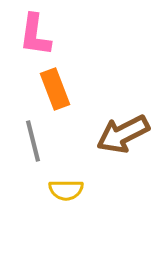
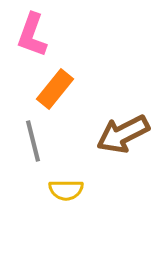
pink L-shape: moved 3 px left; rotated 12 degrees clockwise
orange rectangle: rotated 60 degrees clockwise
